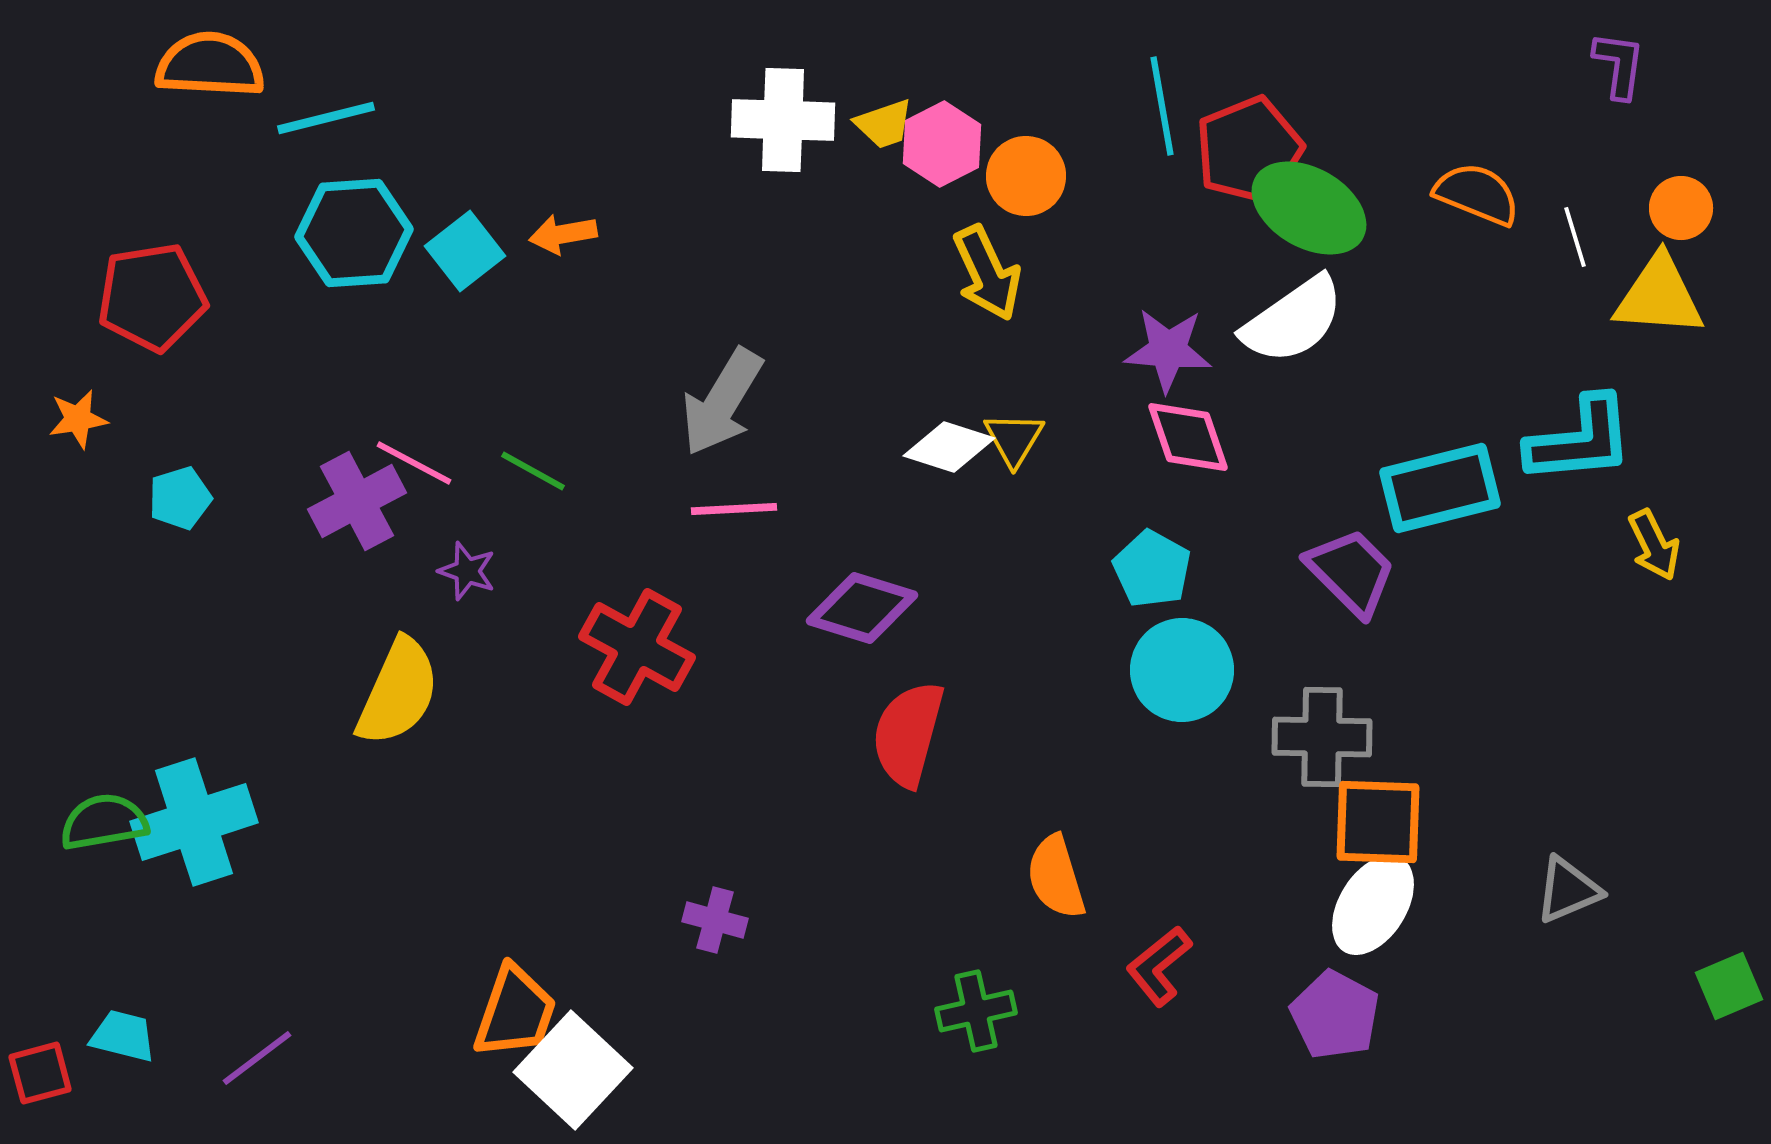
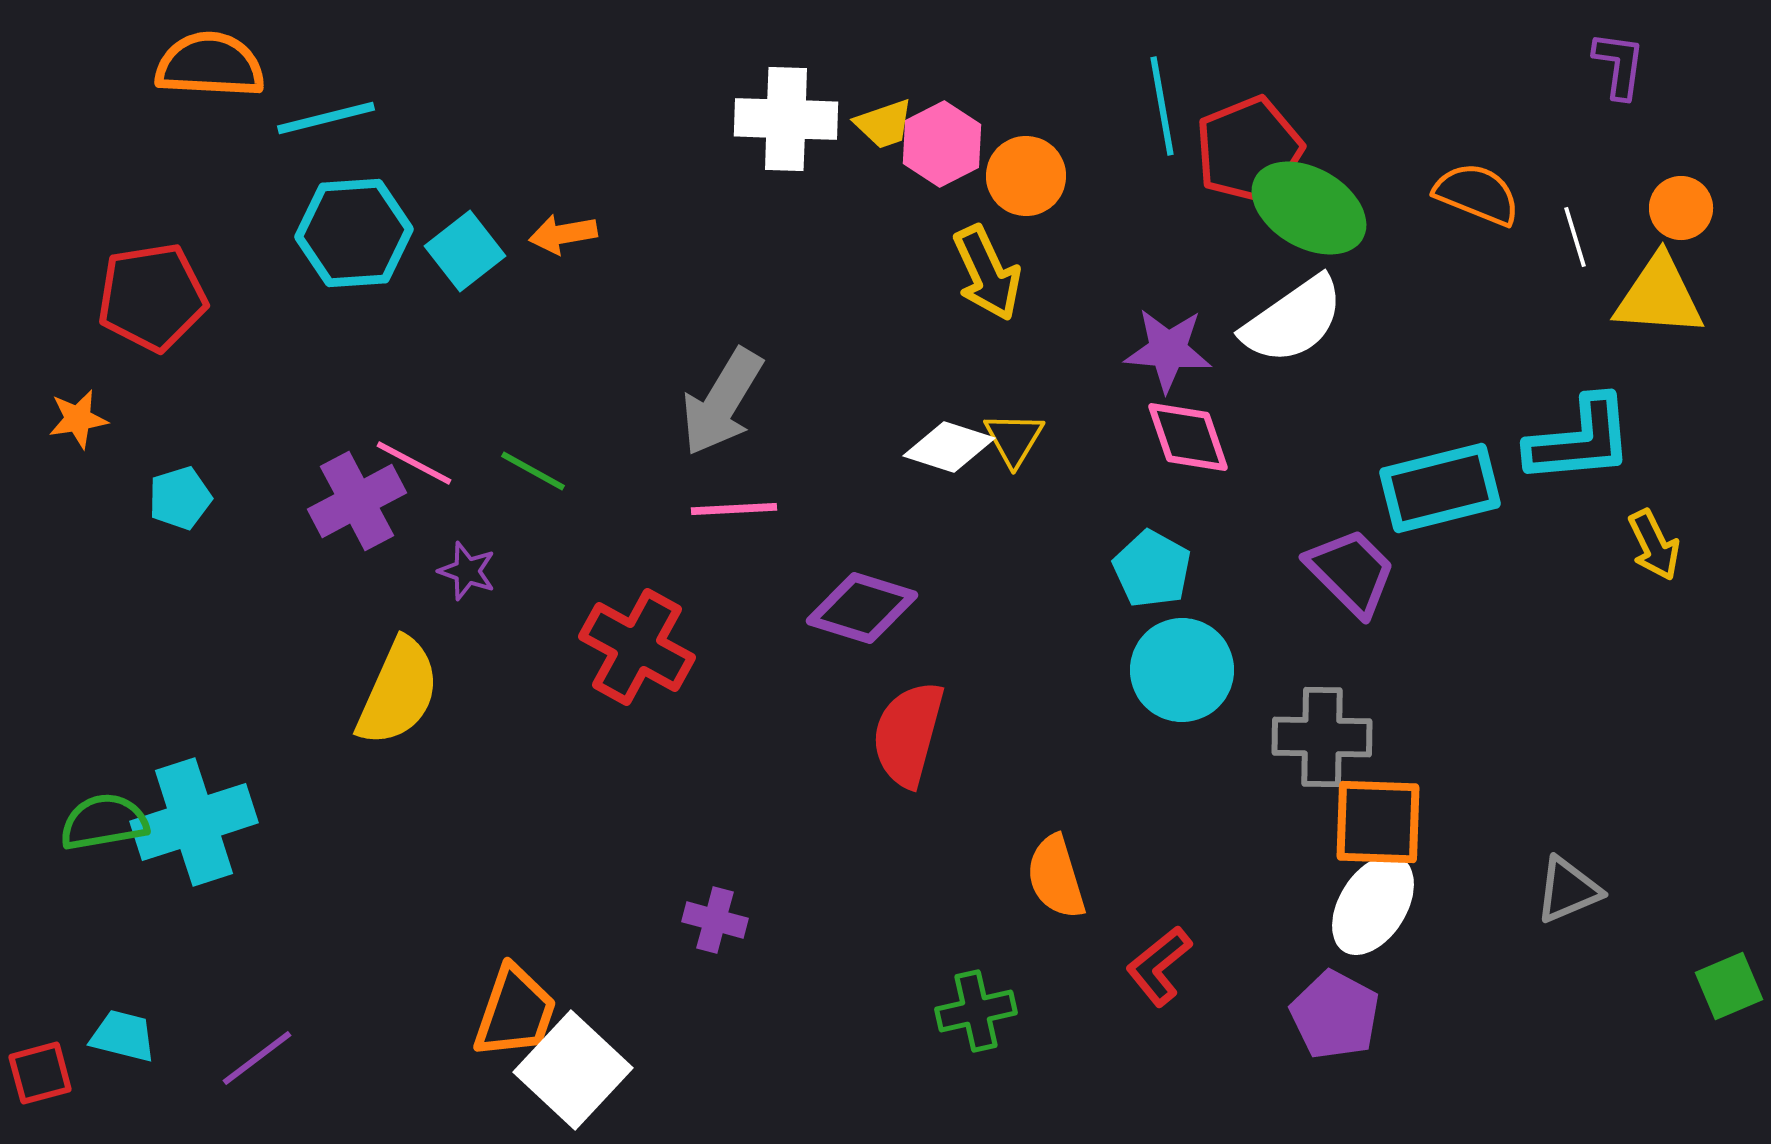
white cross at (783, 120): moved 3 px right, 1 px up
